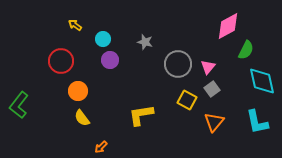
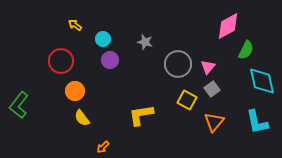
orange circle: moved 3 px left
orange arrow: moved 2 px right
